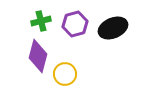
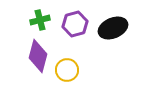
green cross: moved 1 px left, 1 px up
yellow circle: moved 2 px right, 4 px up
